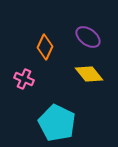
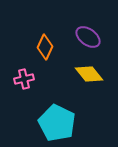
pink cross: rotated 36 degrees counterclockwise
